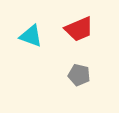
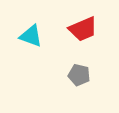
red trapezoid: moved 4 px right
